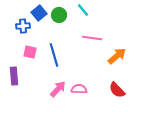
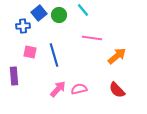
pink semicircle: rotated 14 degrees counterclockwise
